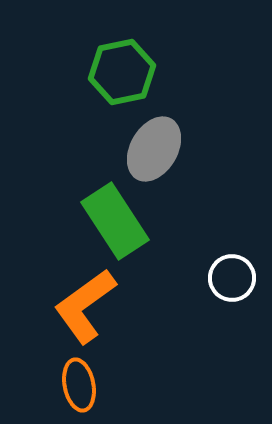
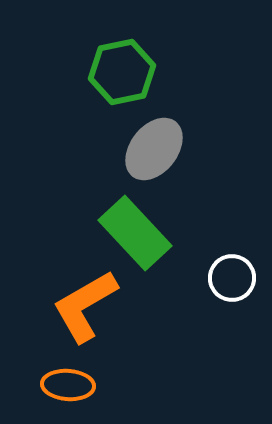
gray ellipse: rotated 8 degrees clockwise
green rectangle: moved 20 px right, 12 px down; rotated 10 degrees counterclockwise
orange L-shape: rotated 6 degrees clockwise
orange ellipse: moved 11 px left; rotated 75 degrees counterclockwise
